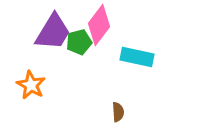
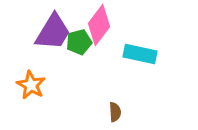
cyan rectangle: moved 3 px right, 3 px up
brown semicircle: moved 3 px left
